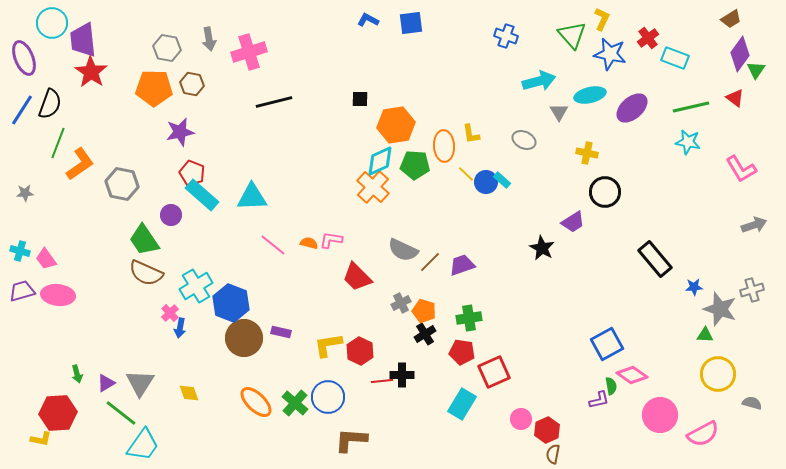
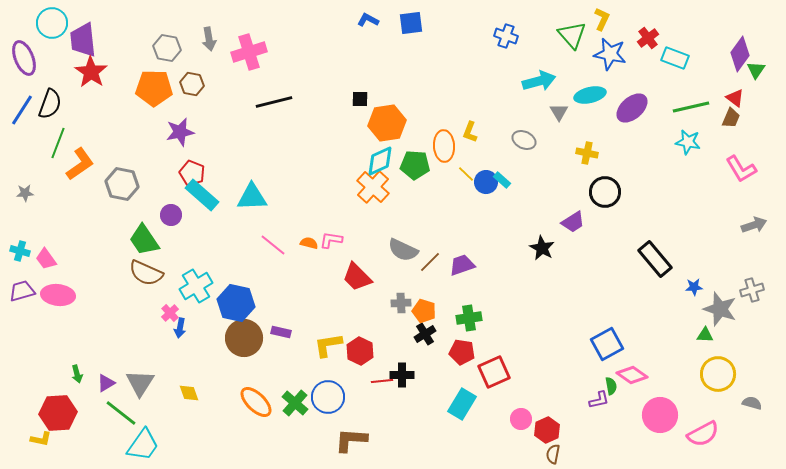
brown trapezoid at (731, 19): moved 99 px down; rotated 35 degrees counterclockwise
orange hexagon at (396, 125): moved 9 px left, 2 px up
yellow L-shape at (471, 134): moved 1 px left, 2 px up; rotated 30 degrees clockwise
blue hexagon at (231, 303): moved 5 px right; rotated 9 degrees counterclockwise
gray cross at (401, 303): rotated 24 degrees clockwise
